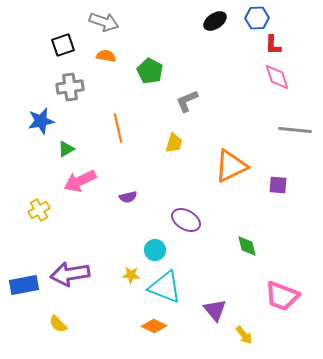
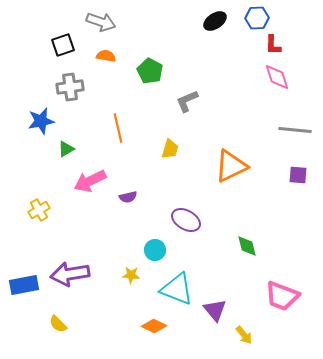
gray arrow: moved 3 px left
yellow trapezoid: moved 4 px left, 6 px down
pink arrow: moved 10 px right
purple square: moved 20 px right, 10 px up
cyan triangle: moved 12 px right, 2 px down
